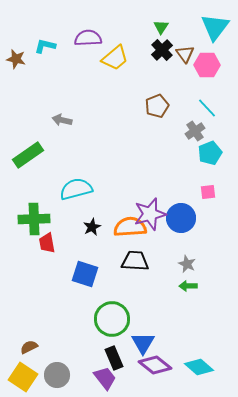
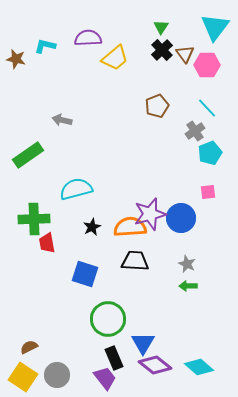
green circle: moved 4 px left
